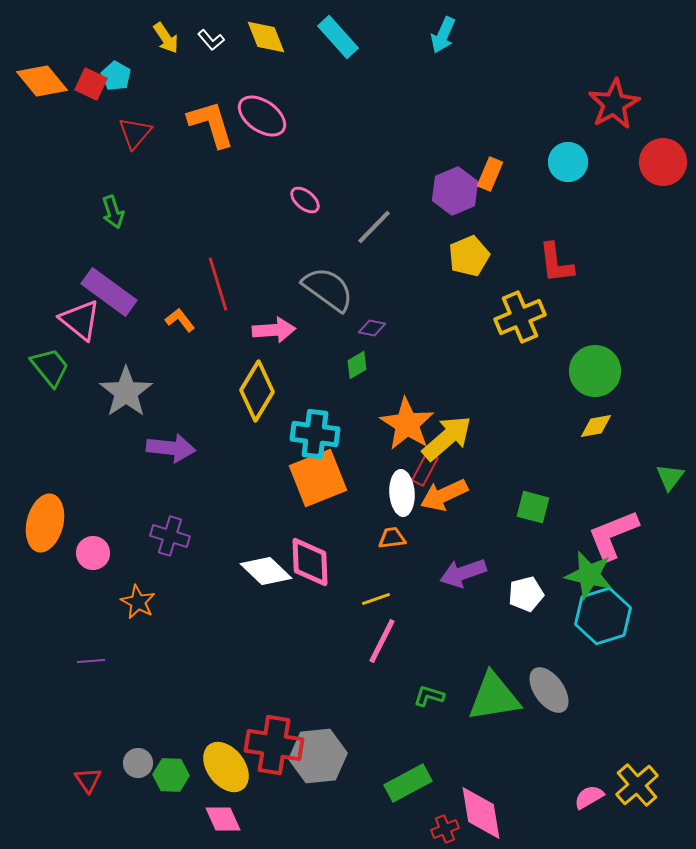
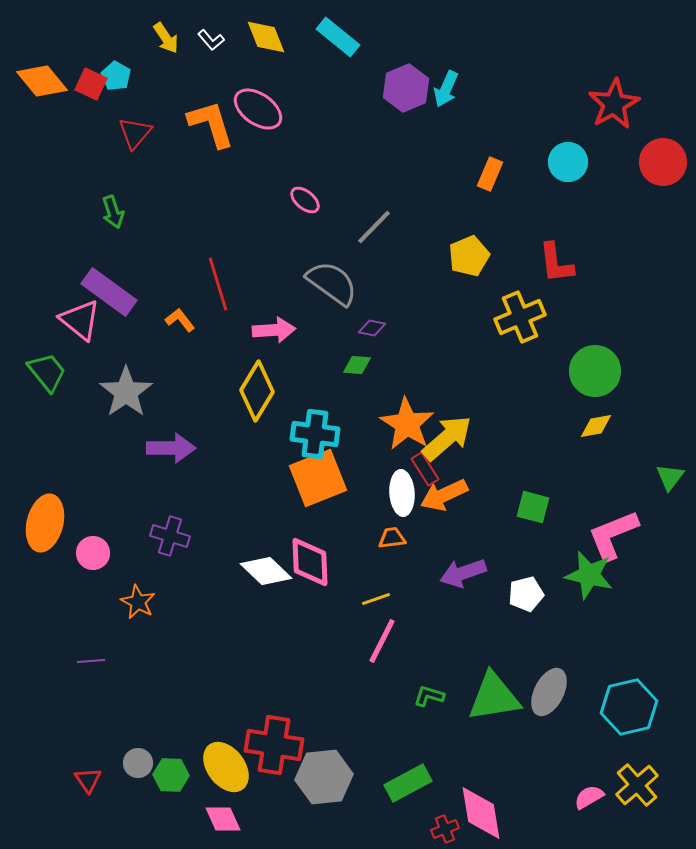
cyan arrow at (443, 35): moved 3 px right, 54 px down
cyan rectangle at (338, 37): rotated 9 degrees counterclockwise
pink ellipse at (262, 116): moved 4 px left, 7 px up
purple hexagon at (455, 191): moved 49 px left, 103 px up
gray semicircle at (328, 289): moved 4 px right, 6 px up
green diamond at (357, 365): rotated 36 degrees clockwise
green trapezoid at (50, 367): moved 3 px left, 5 px down
purple arrow at (171, 448): rotated 6 degrees counterclockwise
red rectangle at (425, 469): rotated 60 degrees counterclockwise
cyan hexagon at (603, 616): moved 26 px right, 91 px down; rotated 4 degrees clockwise
gray ellipse at (549, 690): moved 2 px down; rotated 63 degrees clockwise
gray hexagon at (318, 756): moved 6 px right, 21 px down
